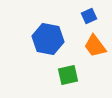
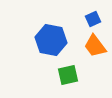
blue square: moved 4 px right, 3 px down
blue hexagon: moved 3 px right, 1 px down
